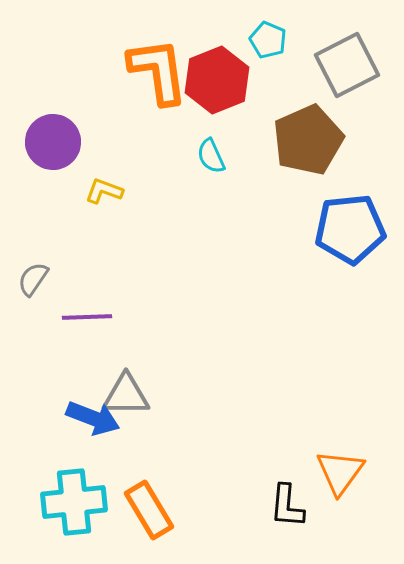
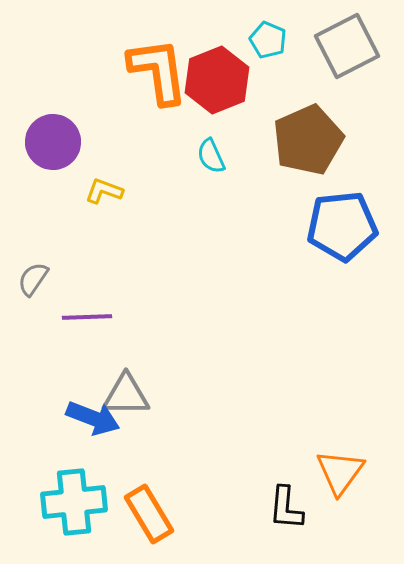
gray square: moved 19 px up
blue pentagon: moved 8 px left, 3 px up
black L-shape: moved 1 px left, 2 px down
orange rectangle: moved 4 px down
